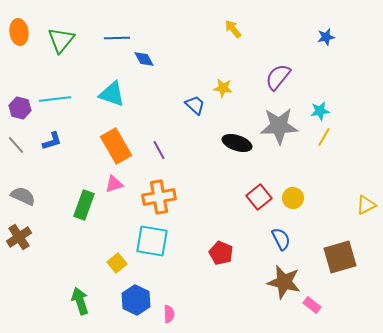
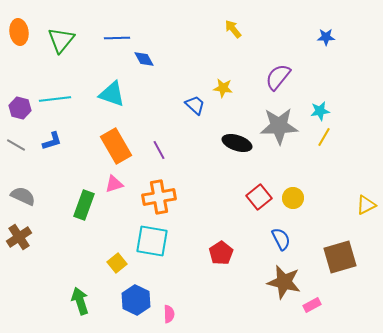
blue star: rotated 12 degrees clockwise
gray line: rotated 18 degrees counterclockwise
red pentagon: rotated 15 degrees clockwise
pink rectangle: rotated 66 degrees counterclockwise
